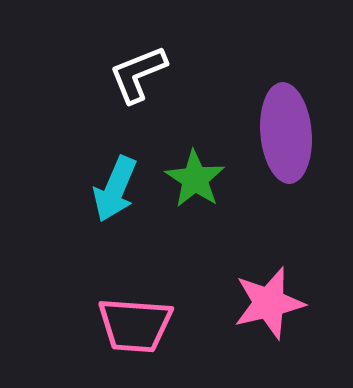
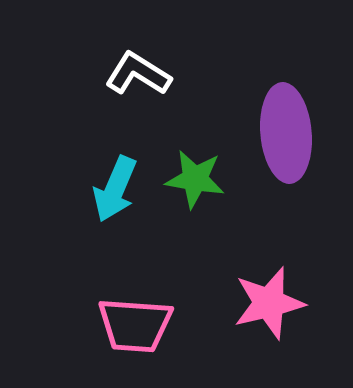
white L-shape: rotated 54 degrees clockwise
green star: rotated 24 degrees counterclockwise
